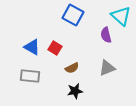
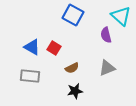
red square: moved 1 px left
